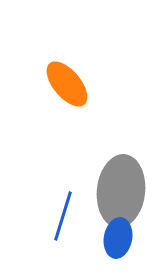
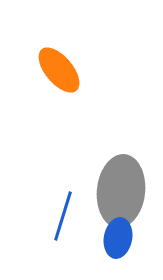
orange ellipse: moved 8 px left, 14 px up
